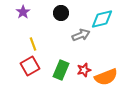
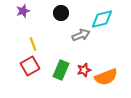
purple star: moved 1 px up; rotated 16 degrees clockwise
